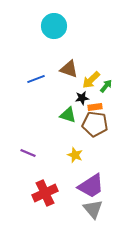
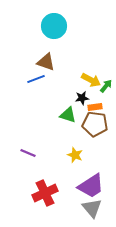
brown triangle: moved 23 px left, 7 px up
yellow arrow: rotated 108 degrees counterclockwise
gray triangle: moved 1 px left, 1 px up
